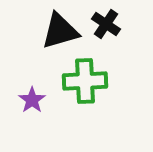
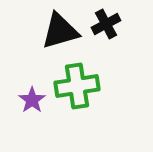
black cross: rotated 28 degrees clockwise
green cross: moved 8 px left, 5 px down; rotated 6 degrees counterclockwise
